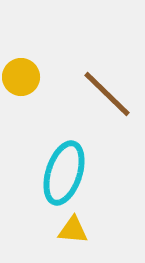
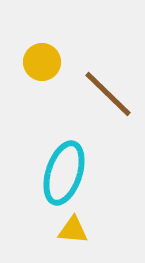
yellow circle: moved 21 px right, 15 px up
brown line: moved 1 px right
